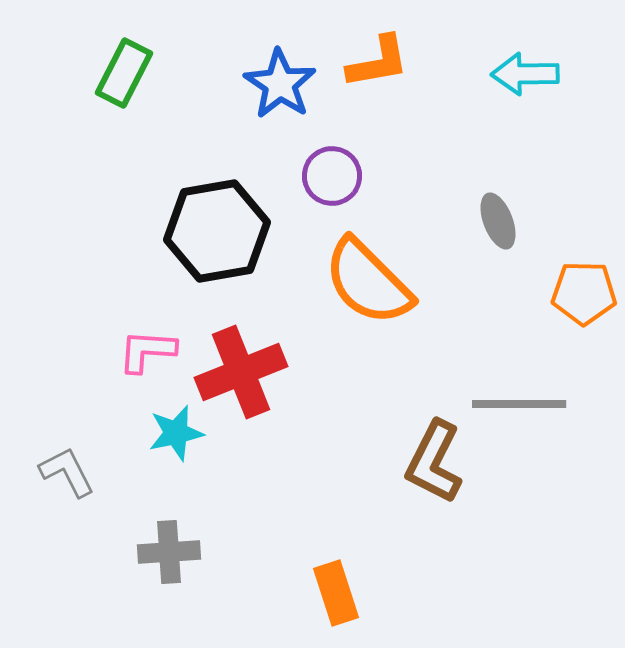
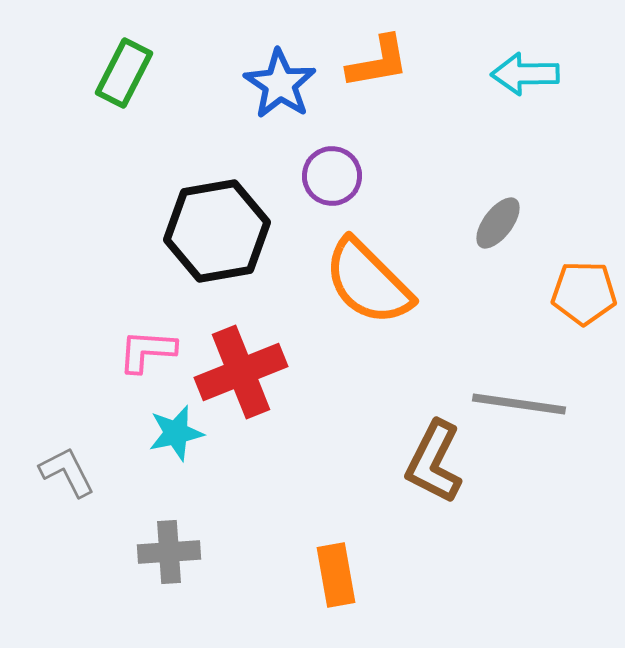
gray ellipse: moved 2 px down; rotated 58 degrees clockwise
gray line: rotated 8 degrees clockwise
orange rectangle: moved 18 px up; rotated 8 degrees clockwise
